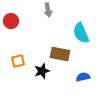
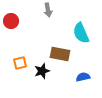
orange square: moved 2 px right, 2 px down
